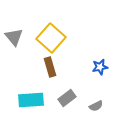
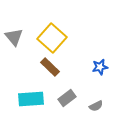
yellow square: moved 1 px right
brown rectangle: rotated 30 degrees counterclockwise
cyan rectangle: moved 1 px up
